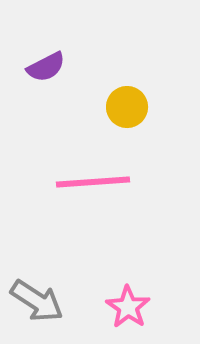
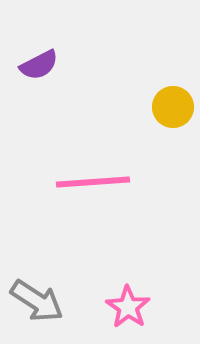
purple semicircle: moved 7 px left, 2 px up
yellow circle: moved 46 px right
